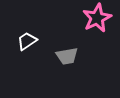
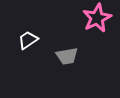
white trapezoid: moved 1 px right, 1 px up
